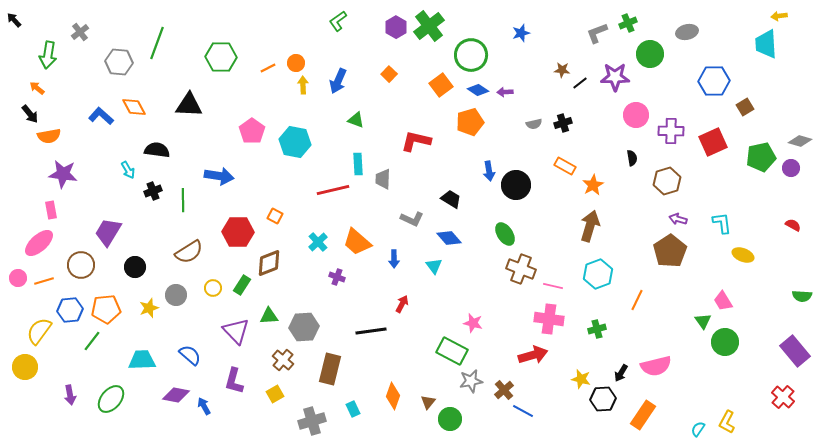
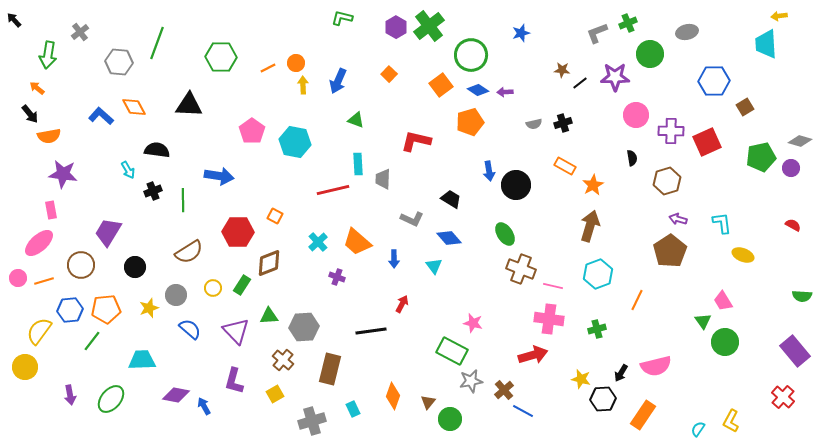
green L-shape at (338, 21): moved 4 px right, 3 px up; rotated 50 degrees clockwise
red square at (713, 142): moved 6 px left
blue semicircle at (190, 355): moved 26 px up
yellow L-shape at (727, 422): moved 4 px right, 1 px up
